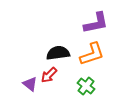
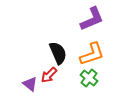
purple L-shape: moved 4 px left, 4 px up; rotated 12 degrees counterclockwise
black semicircle: rotated 75 degrees clockwise
green cross: moved 3 px right, 8 px up
